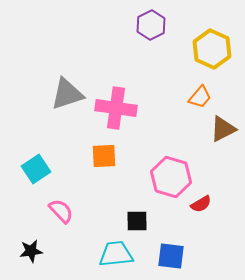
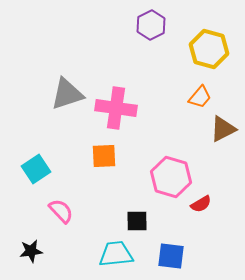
yellow hexagon: moved 3 px left; rotated 9 degrees counterclockwise
